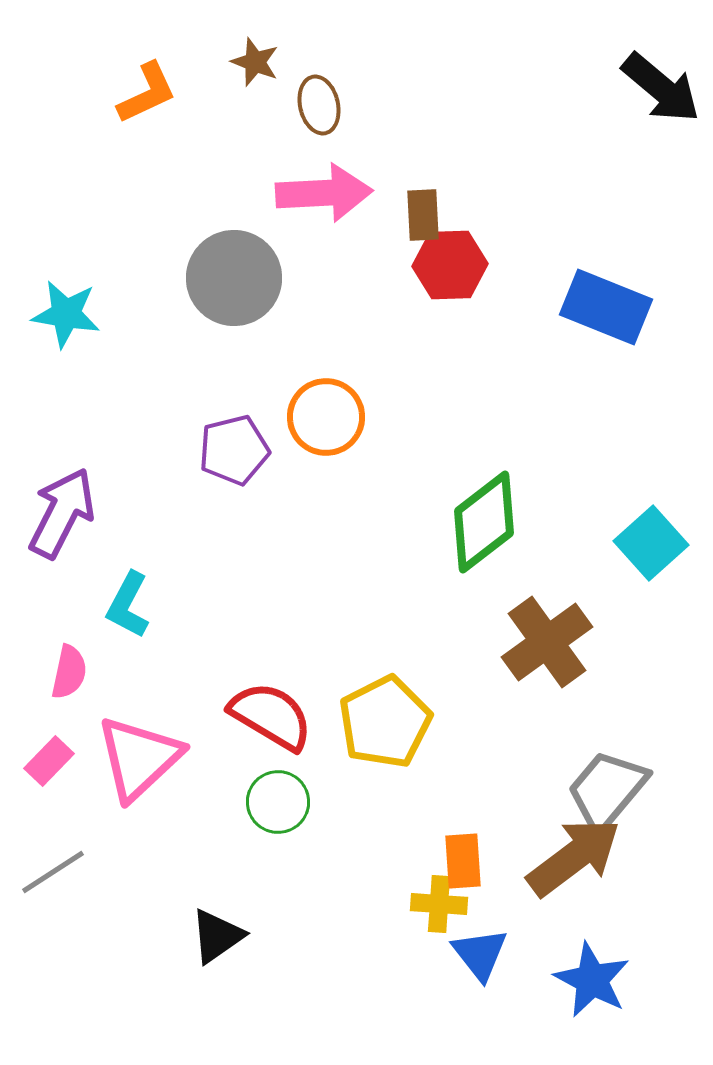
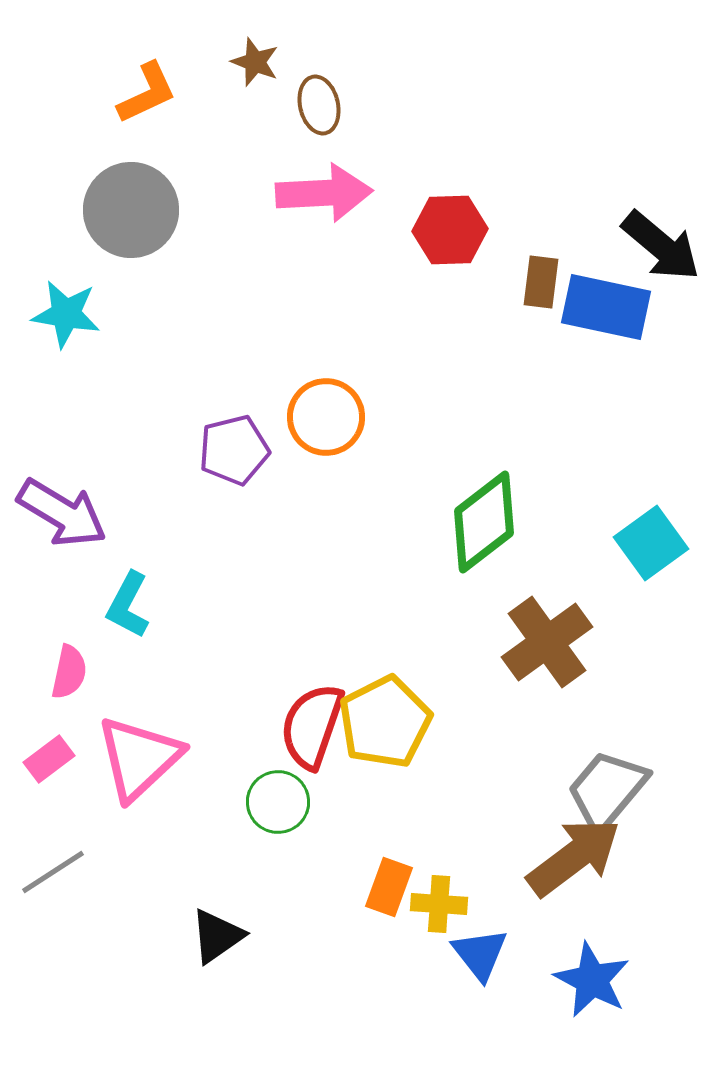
black arrow: moved 158 px down
brown rectangle: moved 118 px right, 67 px down; rotated 10 degrees clockwise
red hexagon: moved 35 px up
gray circle: moved 103 px left, 68 px up
blue rectangle: rotated 10 degrees counterclockwise
purple arrow: rotated 94 degrees clockwise
cyan square: rotated 6 degrees clockwise
red semicircle: moved 41 px right, 10 px down; rotated 102 degrees counterclockwise
pink rectangle: moved 2 px up; rotated 9 degrees clockwise
orange rectangle: moved 74 px left, 26 px down; rotated 24 degrees clockwise
